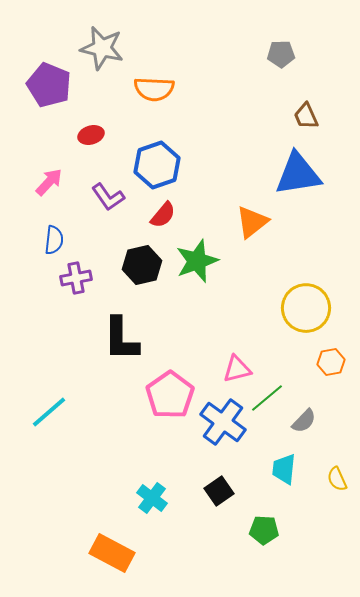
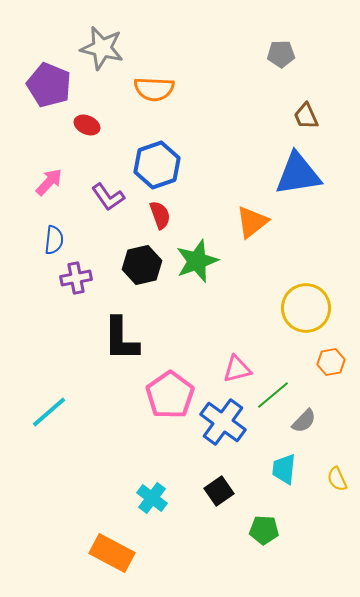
red ellipse: moved 4 px left, 10 px up; rotated 40 degrees clockwise
red semicircle: moved 3 px left; rotated 60 degrees counterclockwise
green line: moved 6 px right, 3 px up
